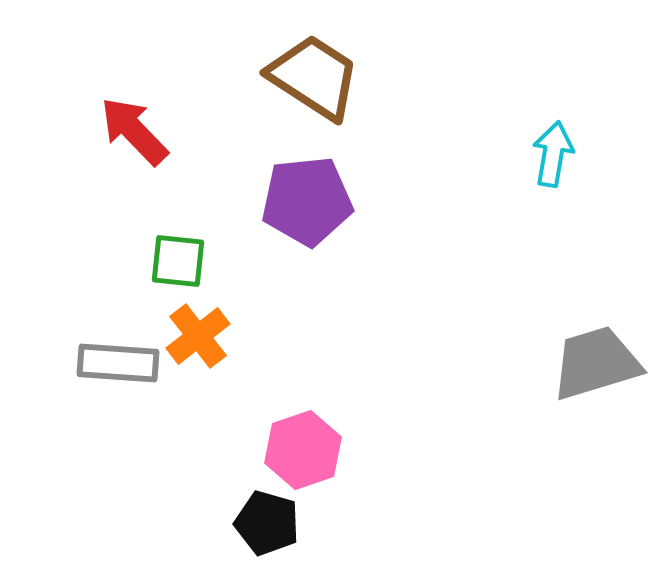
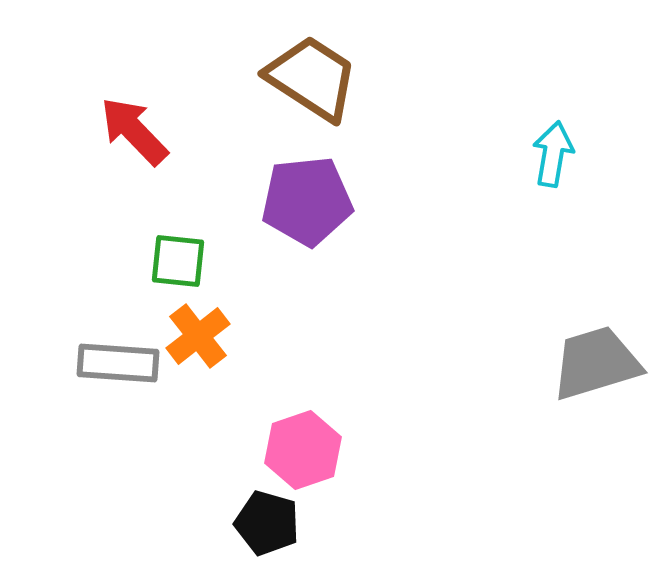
brown trapezoid: moved 2 px left, 1 px down
